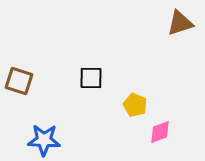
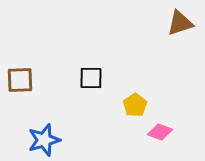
brown square: moved 1 px right, 1 px up; rotated 20 degrees counterclockwise
yellow pentagon: rotated 15 degrees clockwise
pink diamond: rotated 40 degrees clockwise
blue star: rotated 20 degrees counterclockwise
